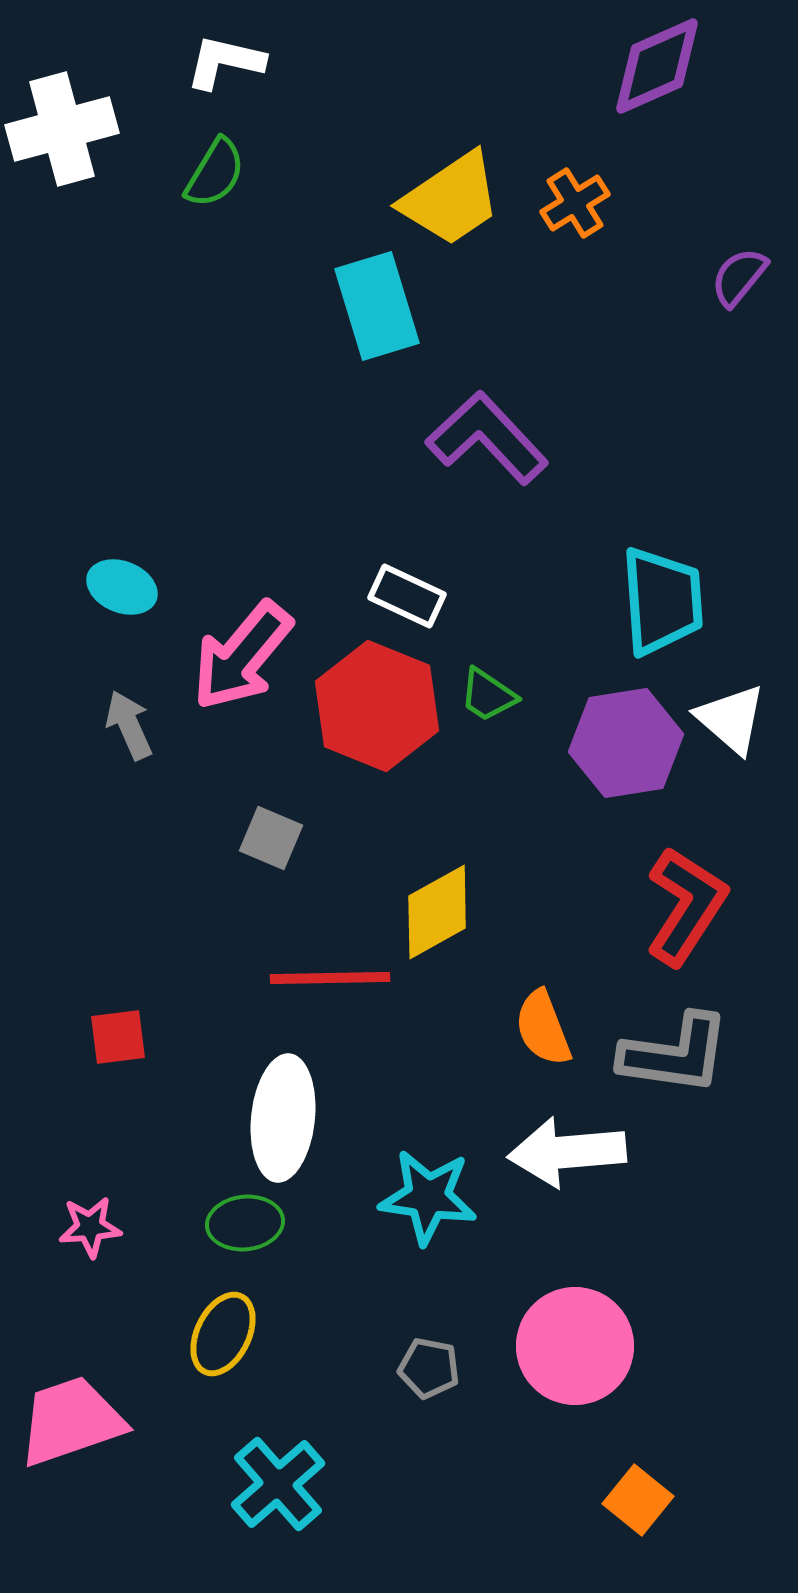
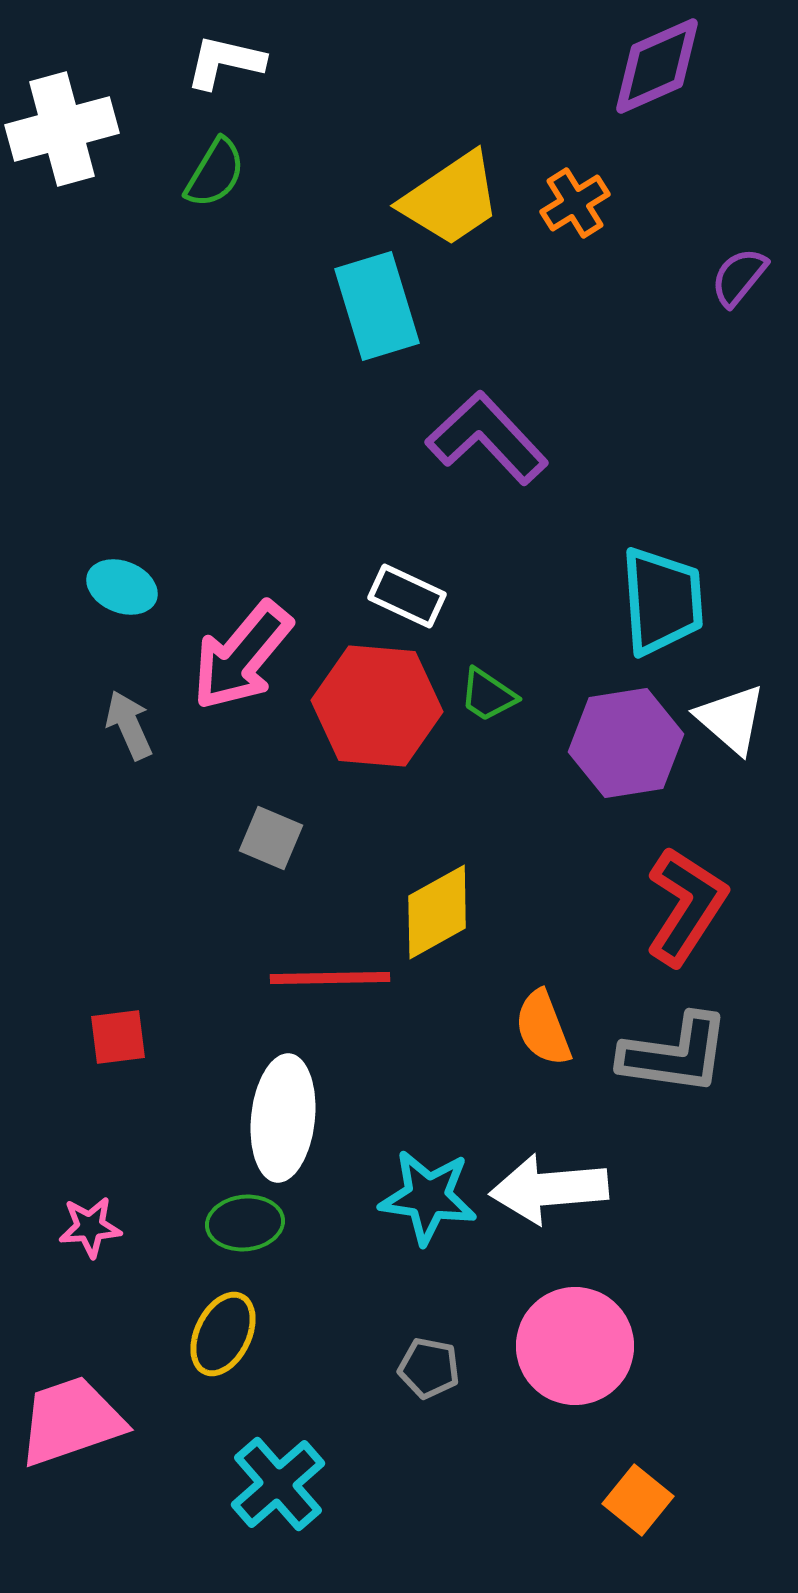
red hexagon: rotated 17 degrees counterclockwise
white arrow: moved 18 px left, 37 px down
